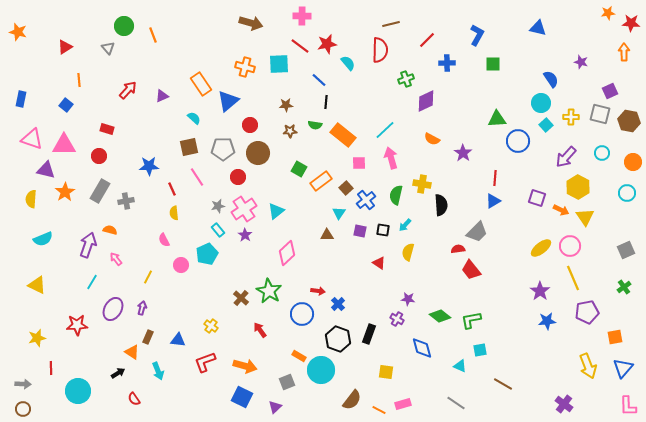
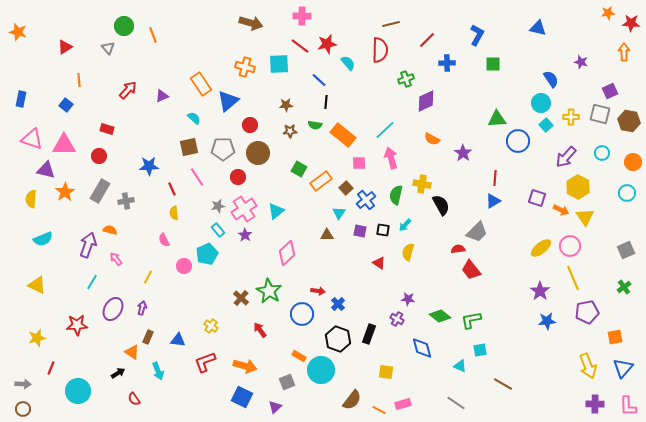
black semicircle at (441, 205): rotated 25 degrees counterclockwise
pink circle at (181, 265): moved 3 px right, 1 px down
red line at (51, 368): rotated 24 degrees clockwise
purple cross at (564, 404): moved 31 px right; rotated 36 degrees counterclockwise
